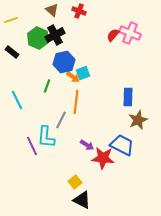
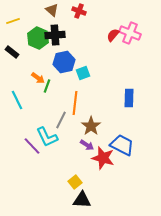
yellow line: moved 2 px right, 1 px down
black cross: rotated 24 degrees clockwise
orange arrow: moved 35 px left, 1 px down
blue rectangle: moved 1 px right, 1 px down
orange line: moved 1 px left, 1 px down
brown star: moved 47 px left, 6 px down; rotated 12 degrees counterclockwise
cyan L-shape: moved 1 px right; rotated 30 degrees counterclockwise
purple line: rotated 18 degrees counterclockwise
red star: rotated 10 degrees clockwise
black triangle: rotated 24 degrees counterclockwise
